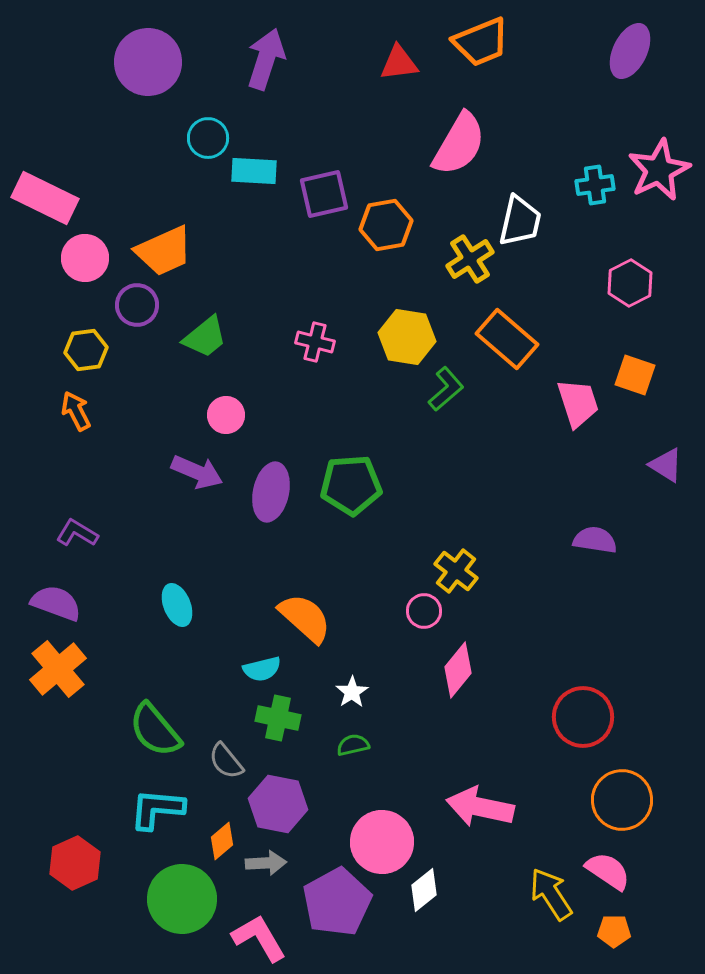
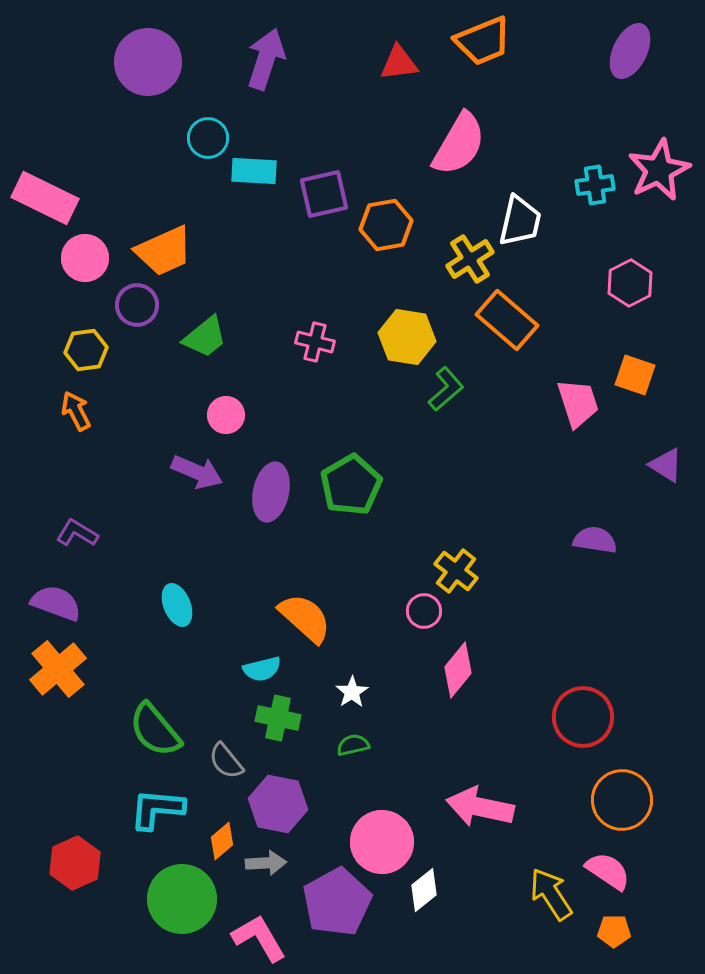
orange trapezoid at (481, 42): moved 2 px right, 1 px up
orange rectangle at (507, 339): moved 19 px up
green pentagon at (351, 485): rotated 26 degrees counterclockwise
